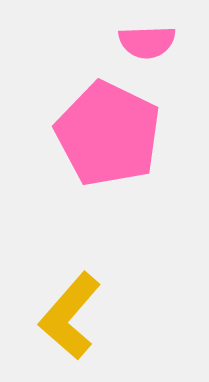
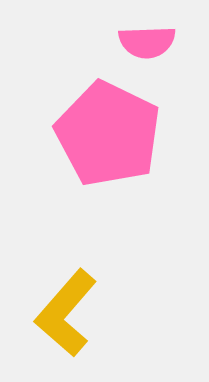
yellow L-shape: moved 4 px left, 3 px up
